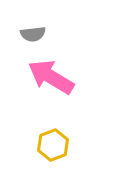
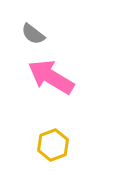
gray semicircle: rotated 45 degrees clockwise
